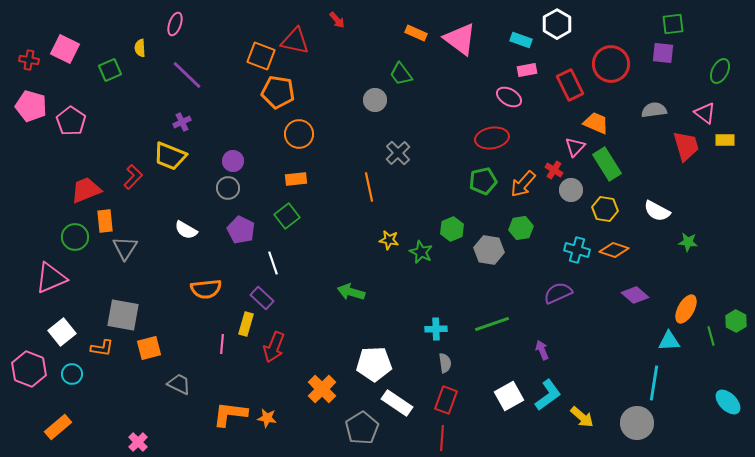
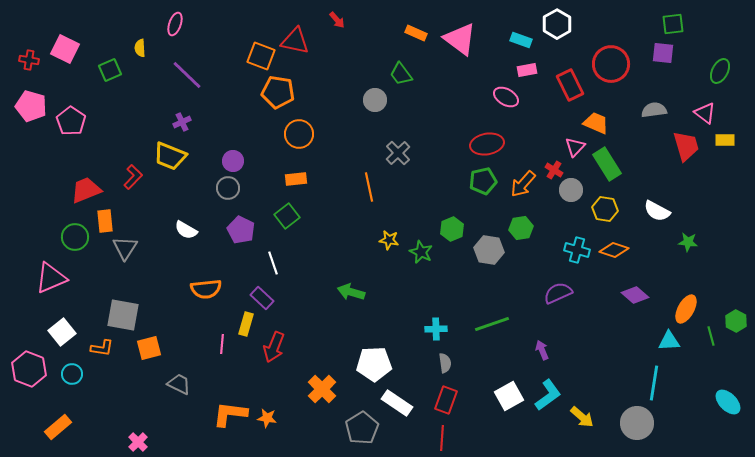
pink ellipse at (509, 97): moved 3 px left
red ellipse at (492, 138): moved 5 px left, 6 px down
